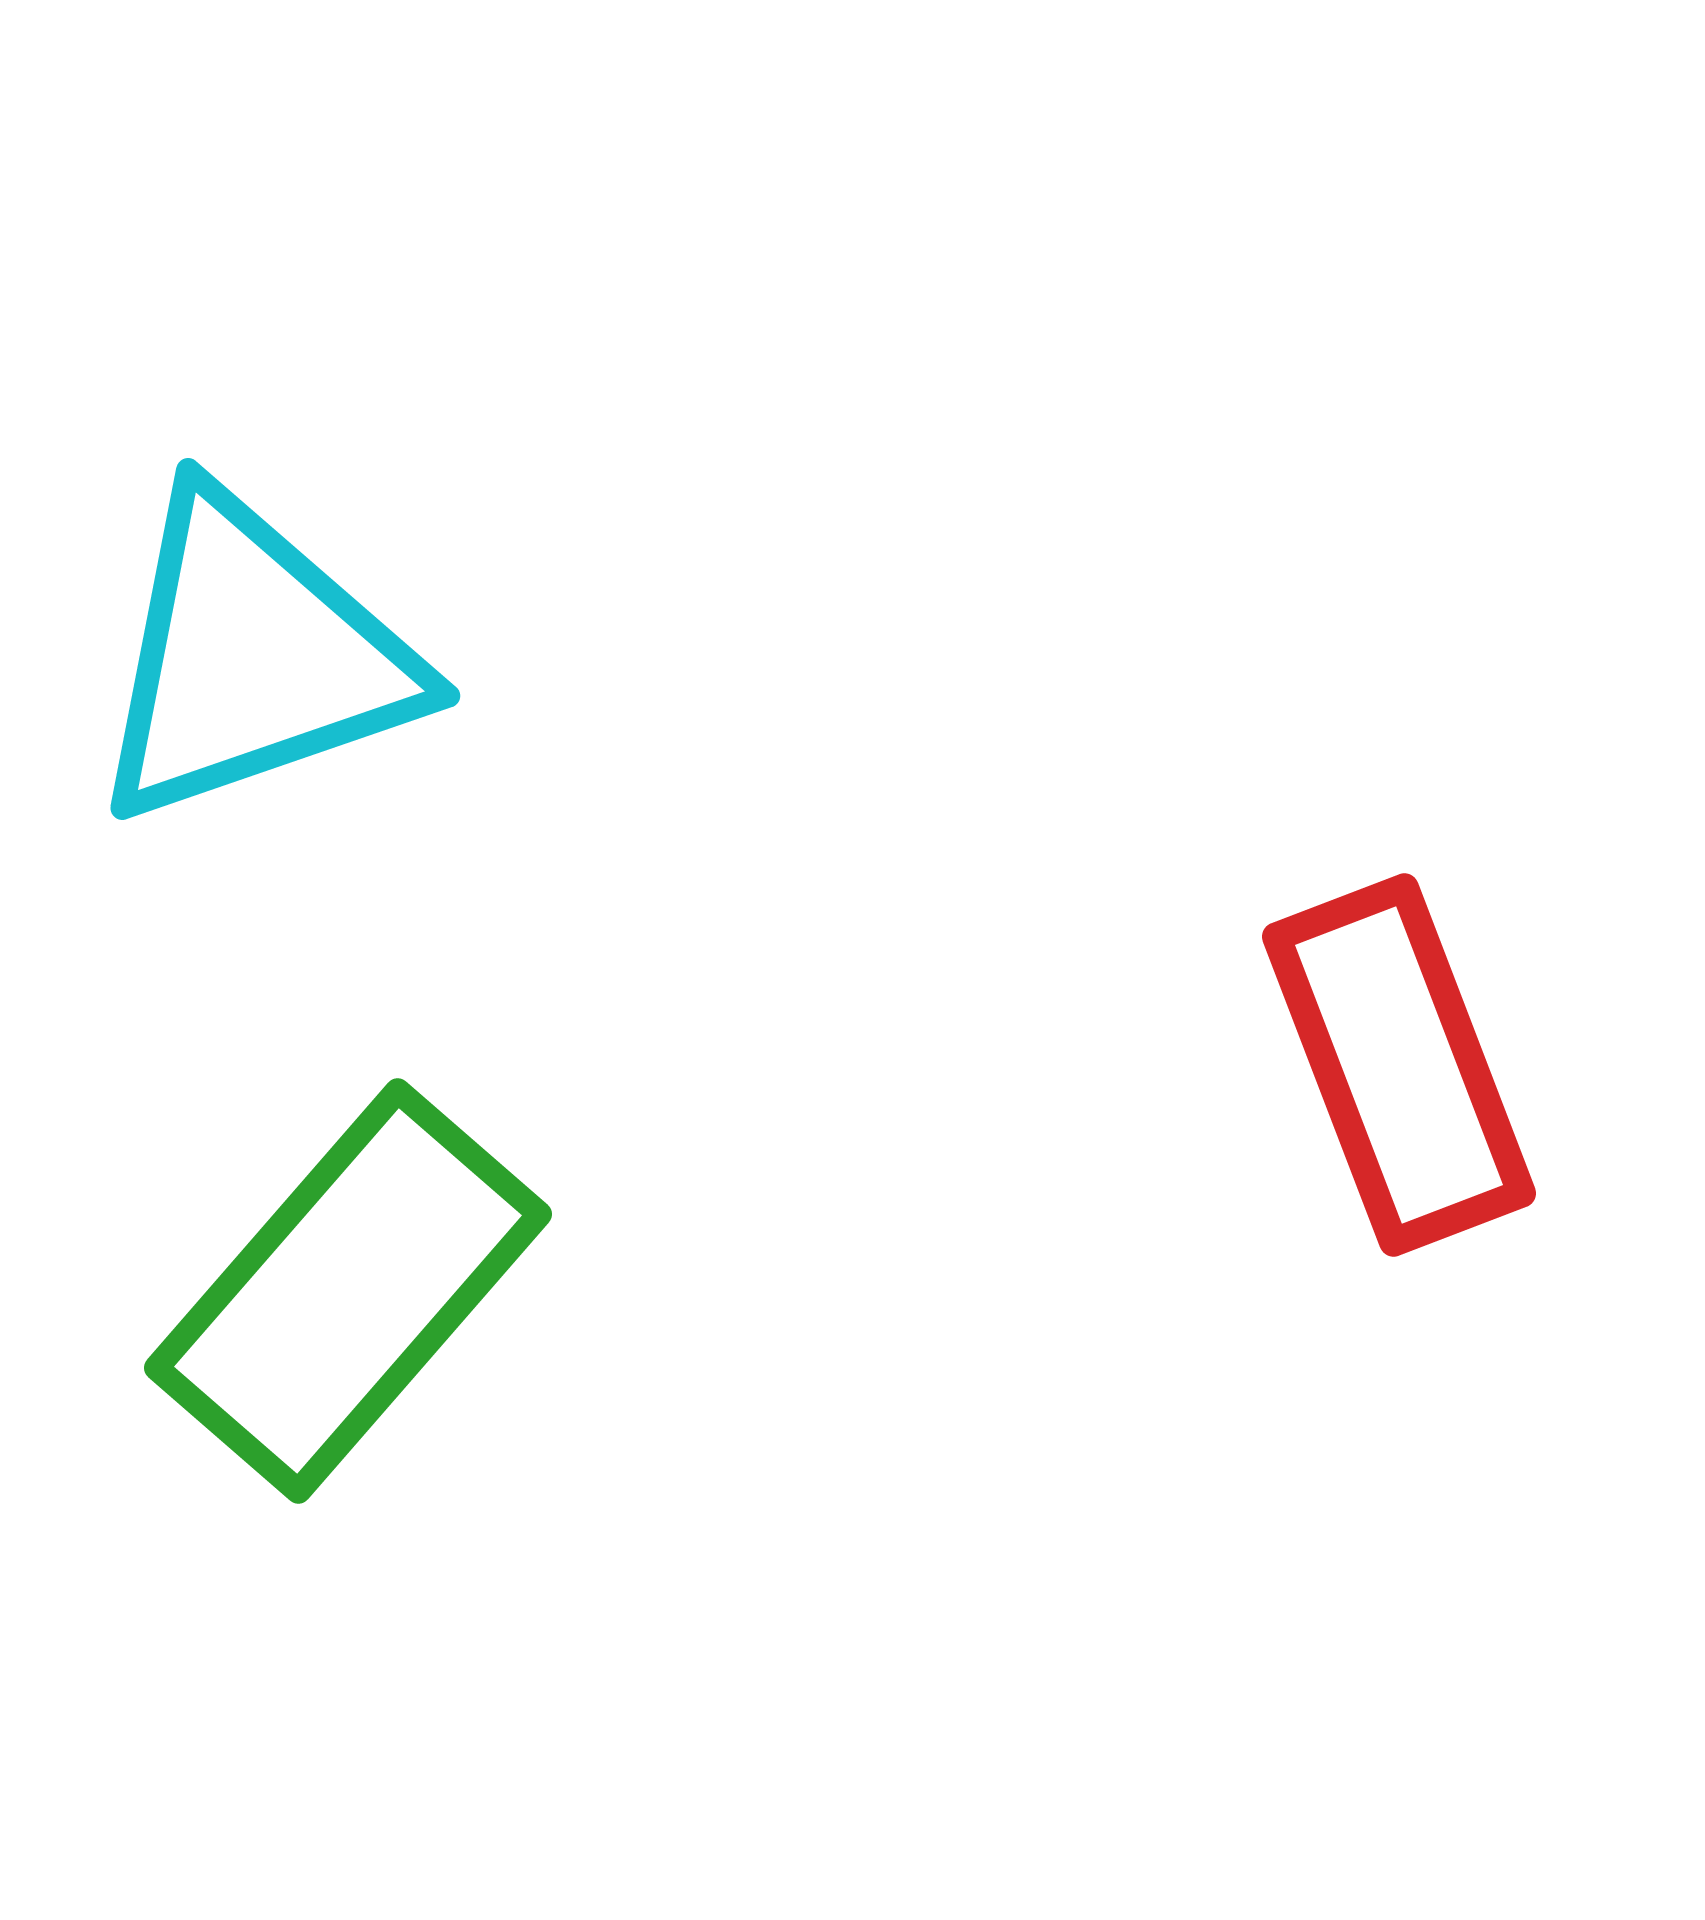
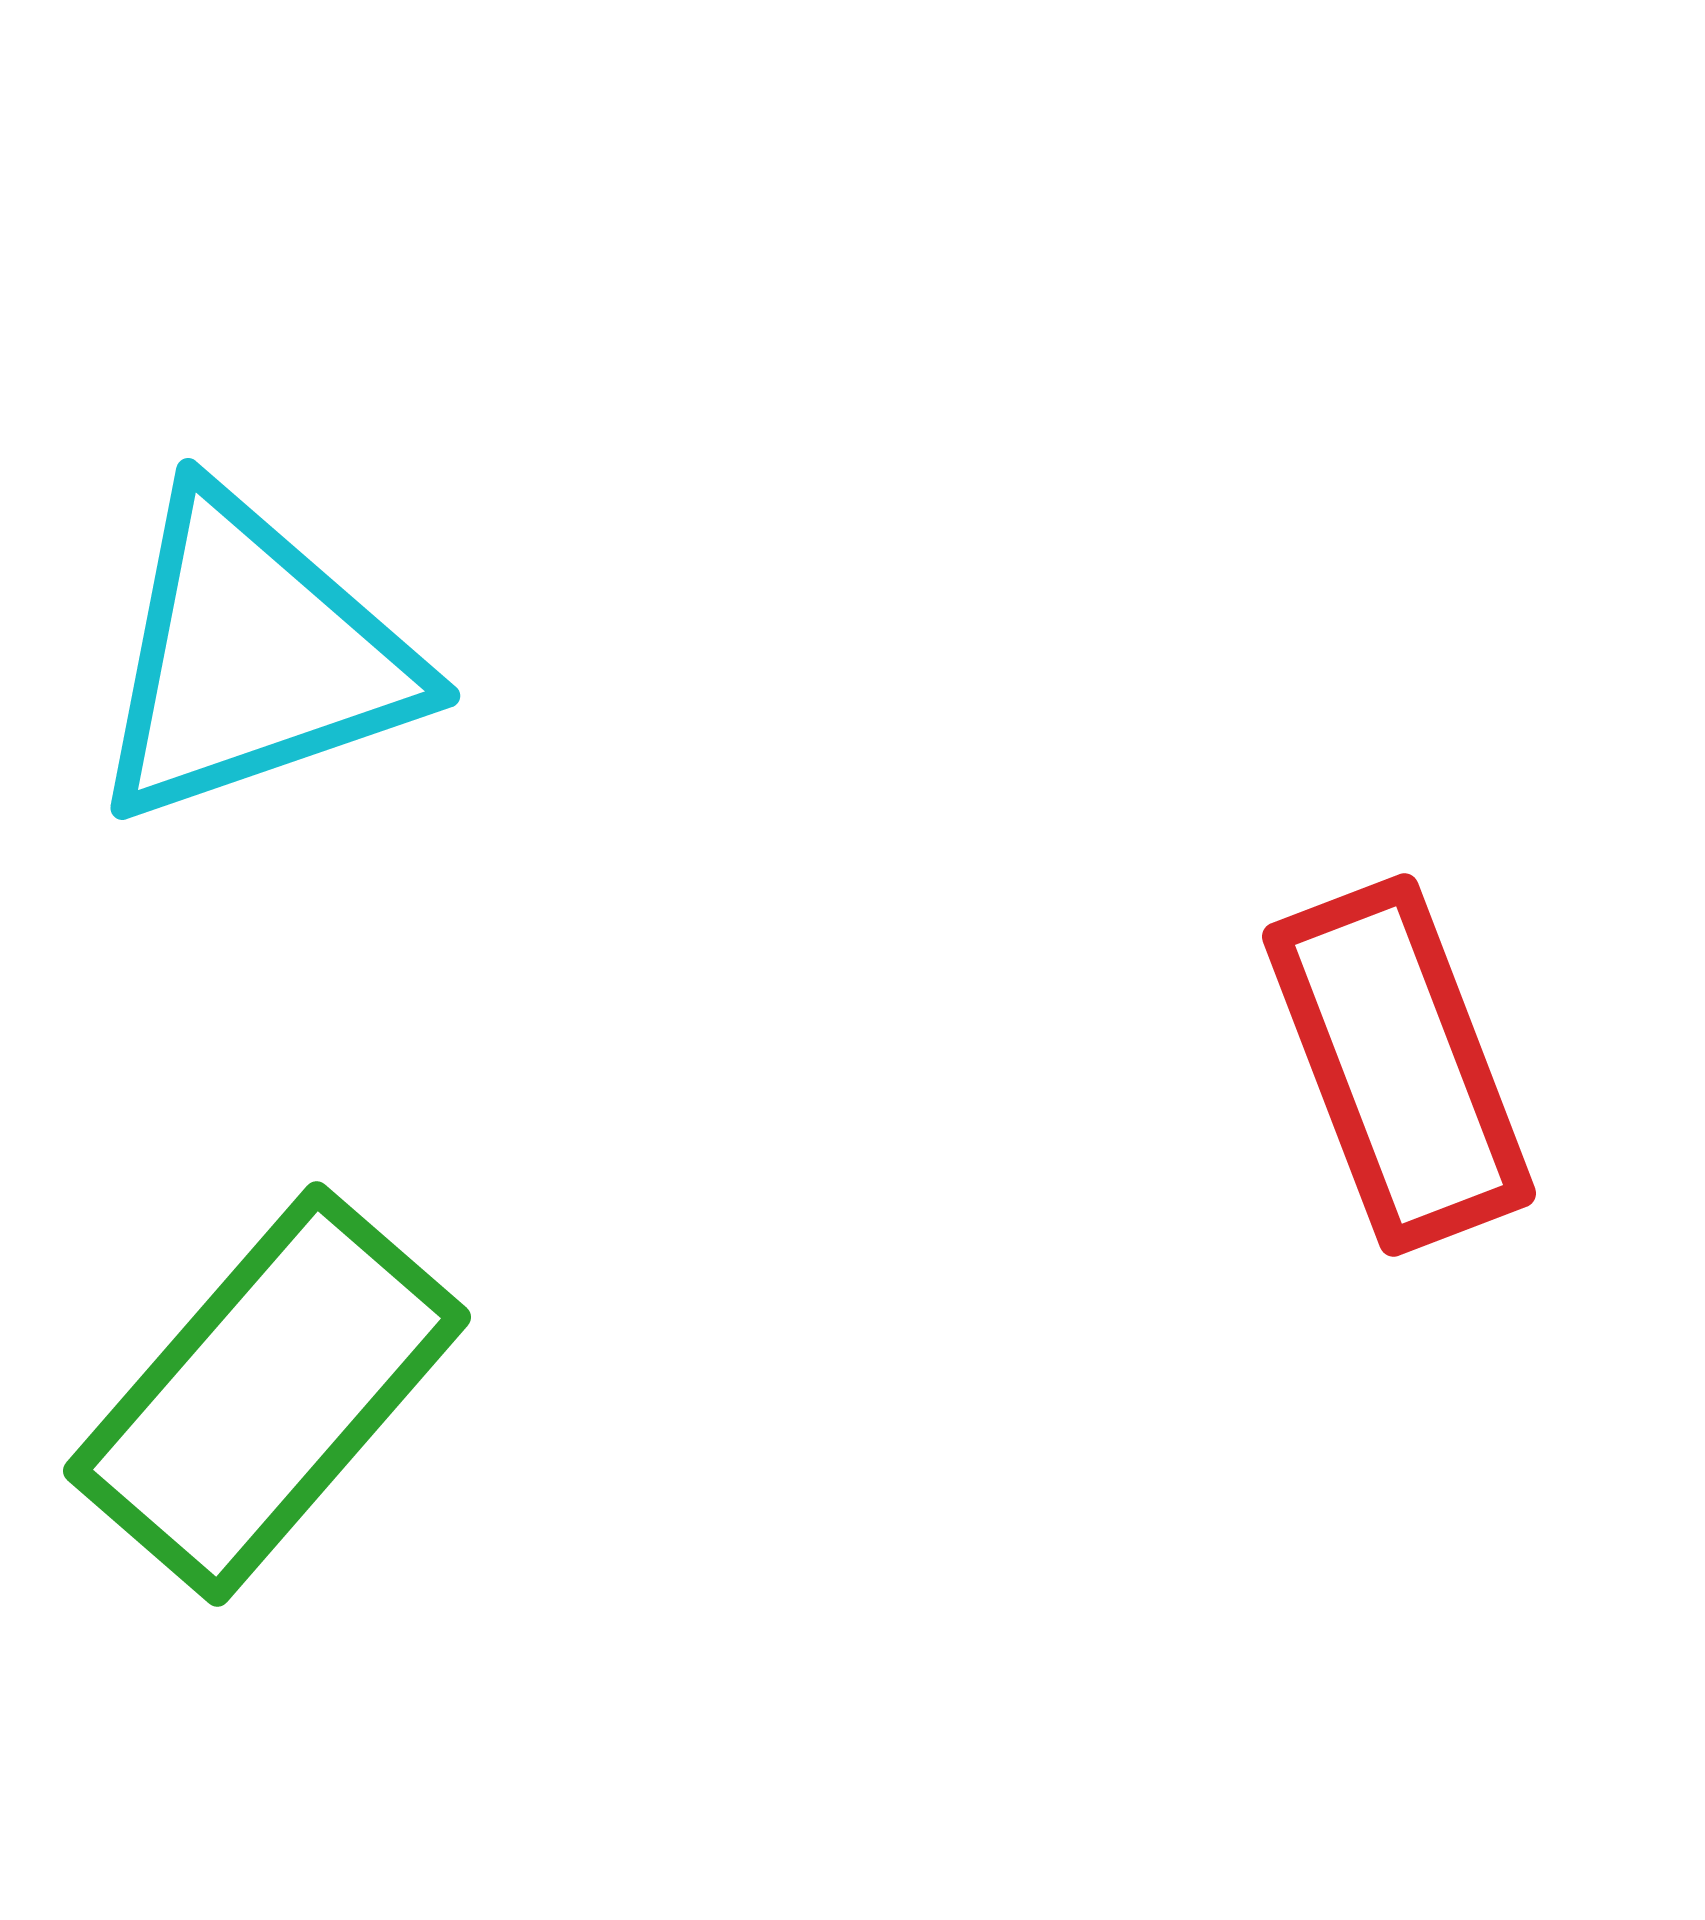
green rectangle: moved 81 px left, 103 px down
